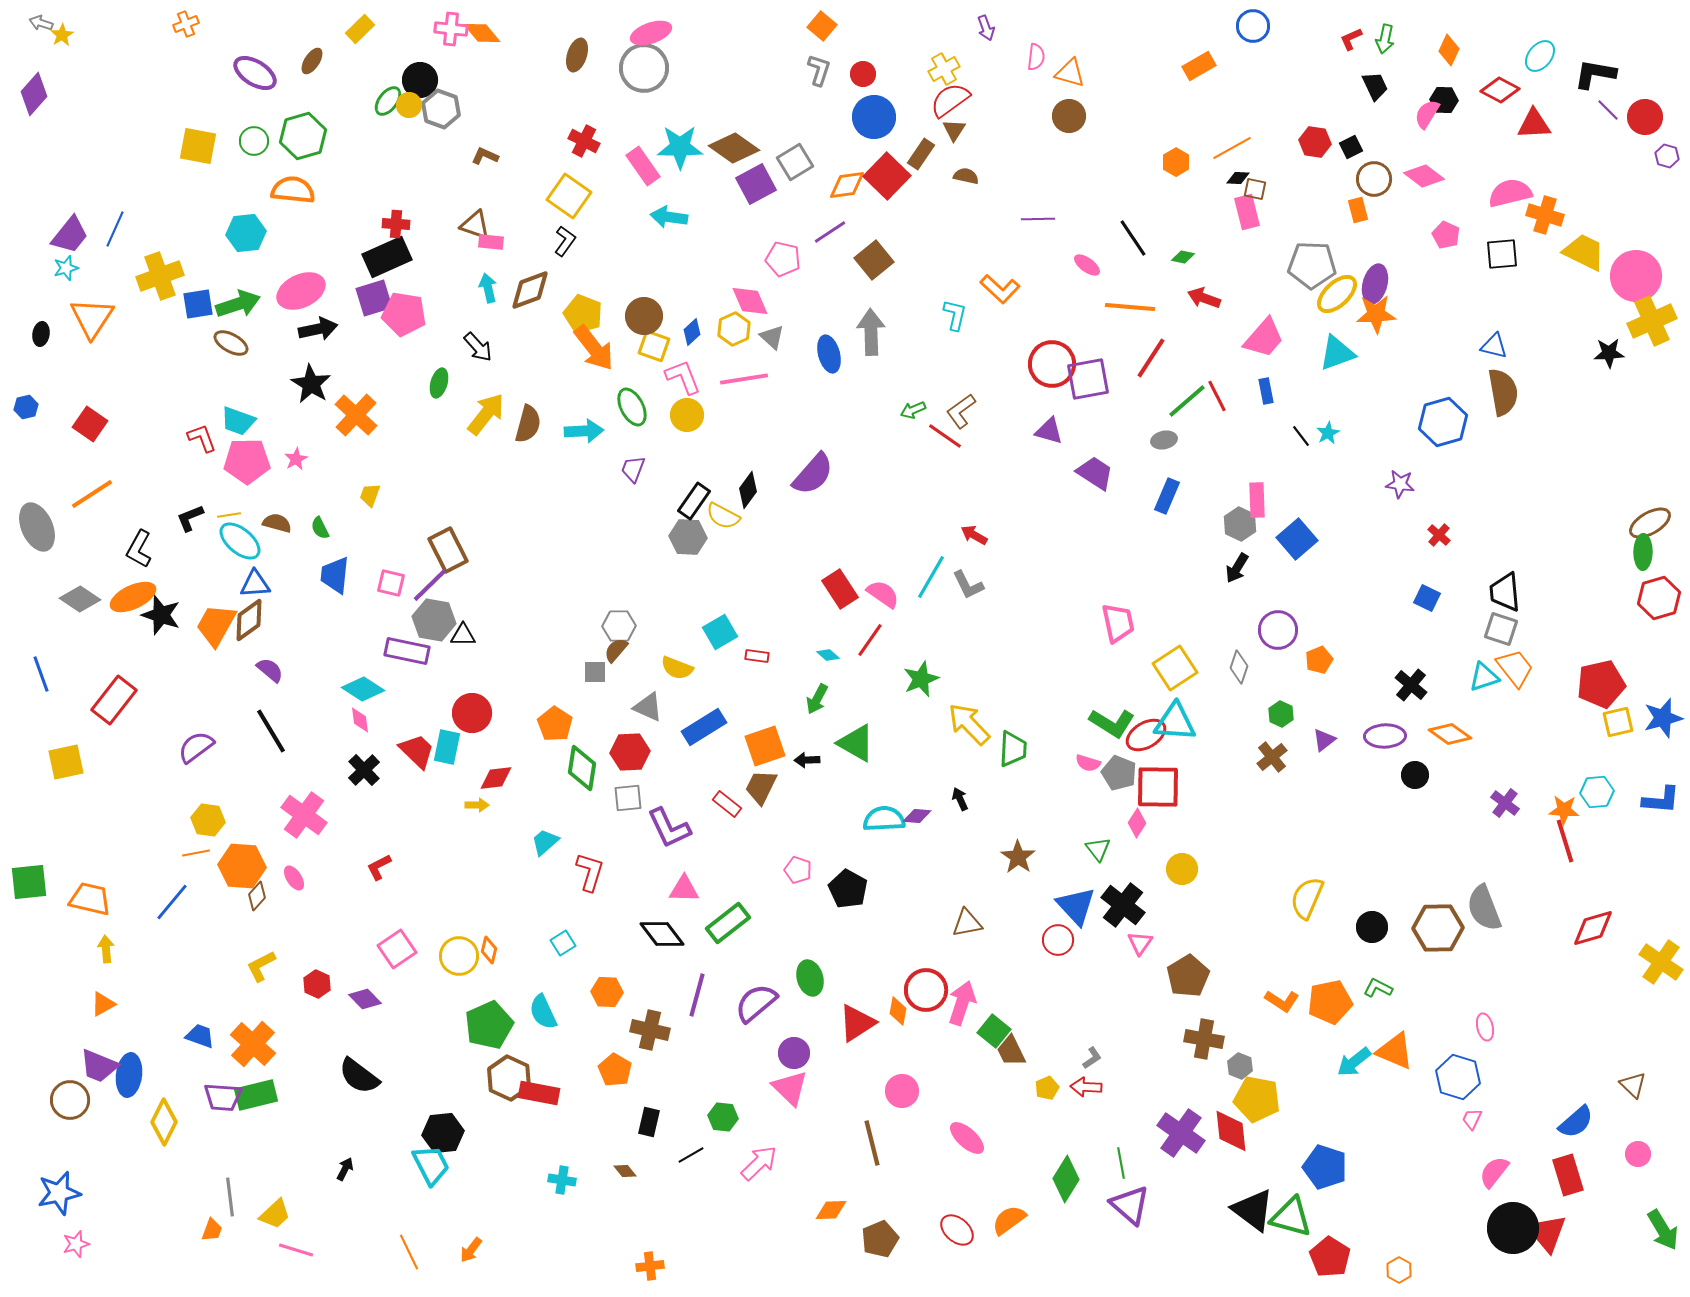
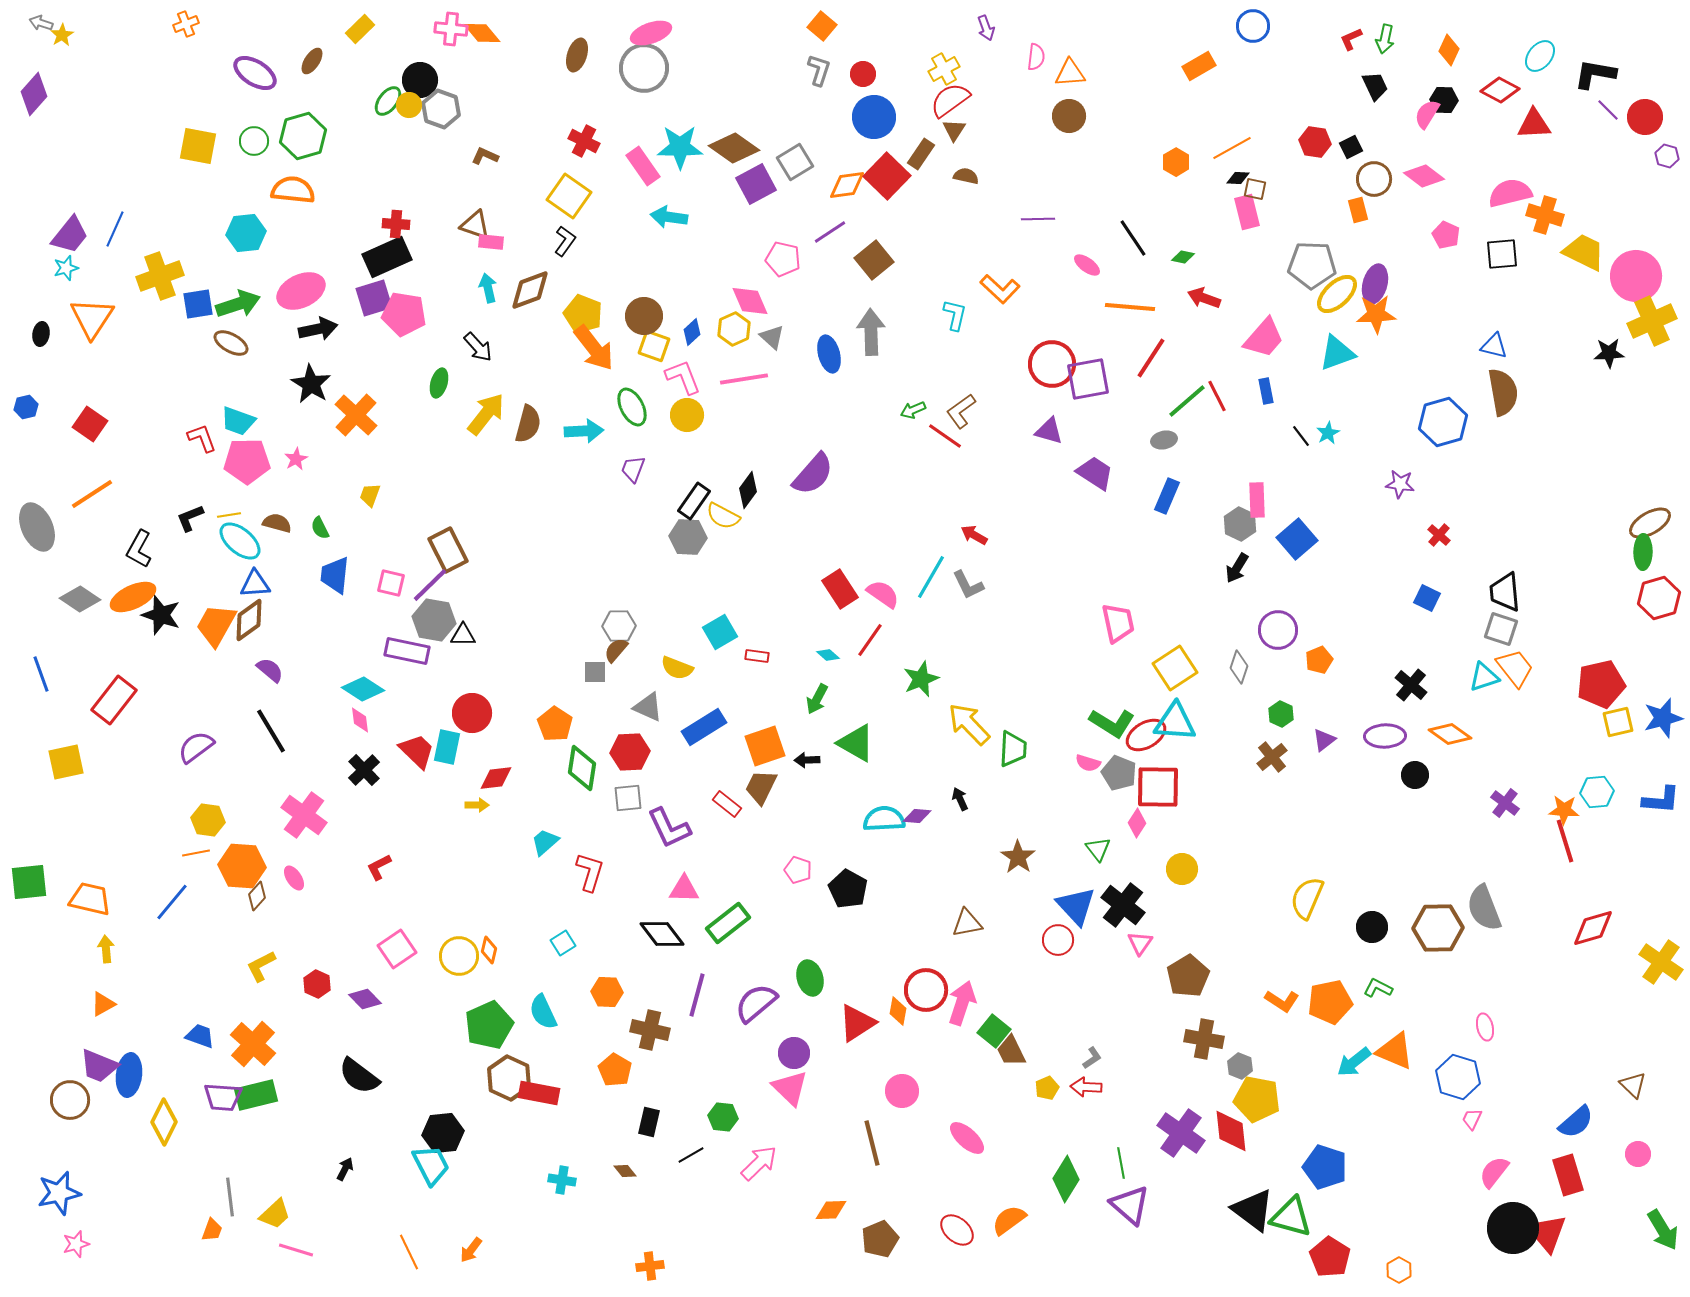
orange triangle at (1070, 73): rotated 20 degrees counterclockwise
